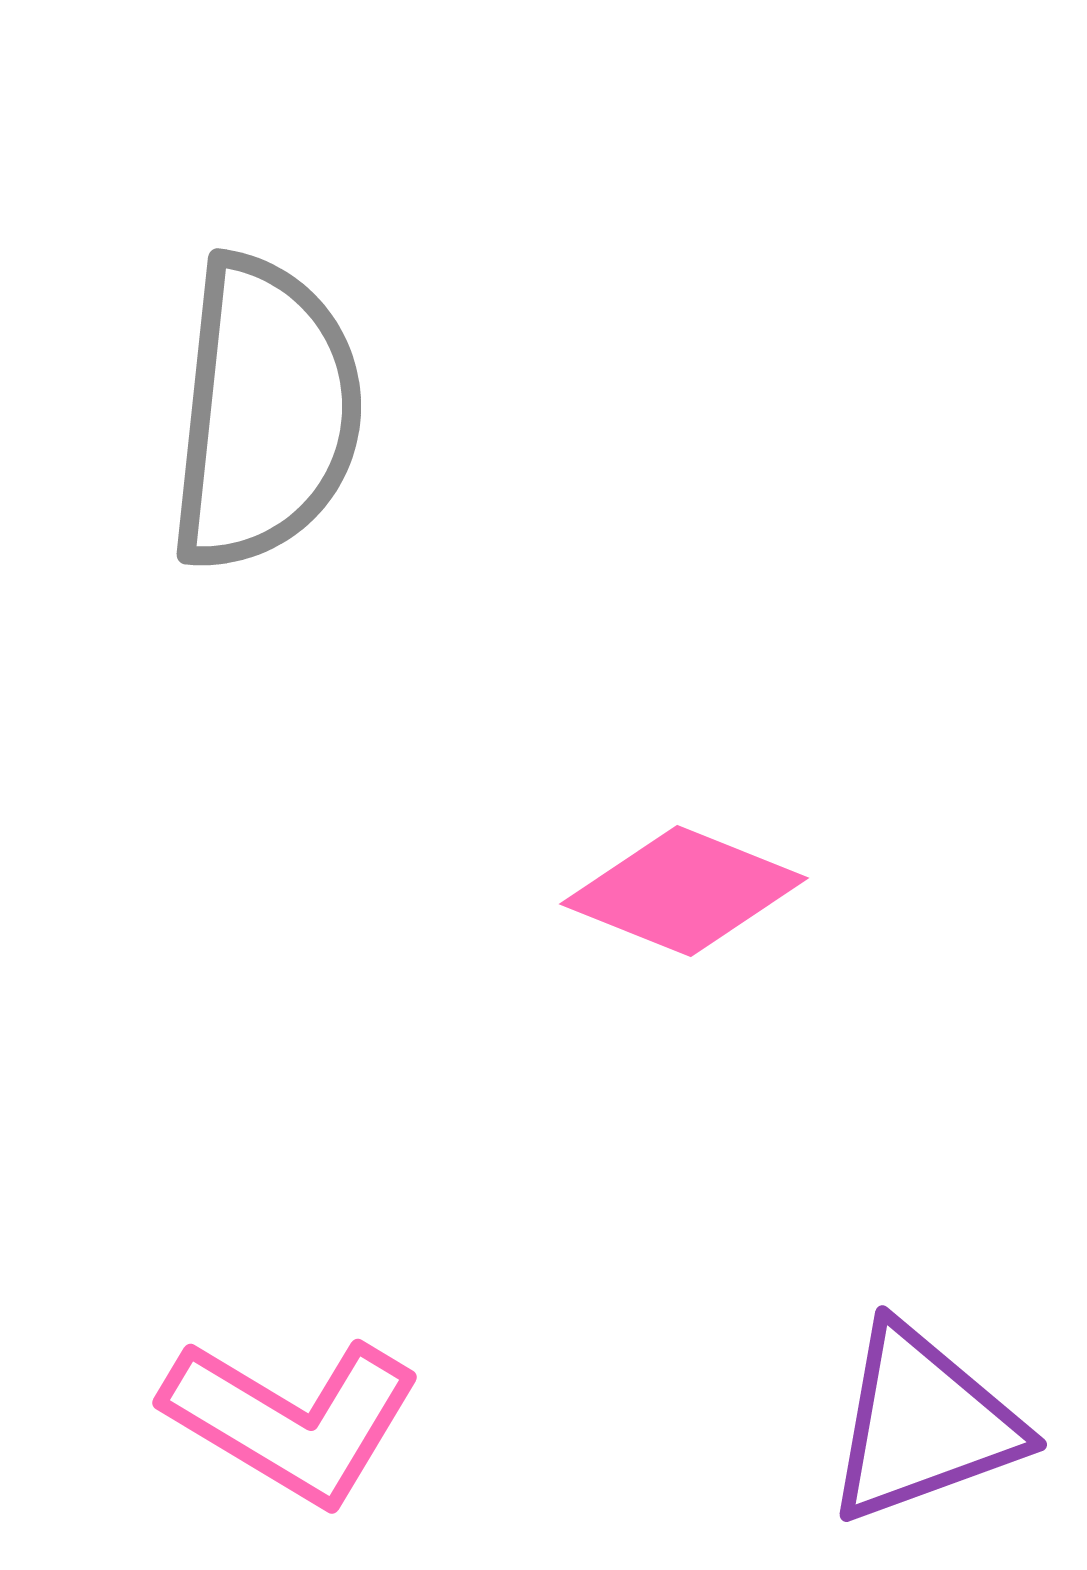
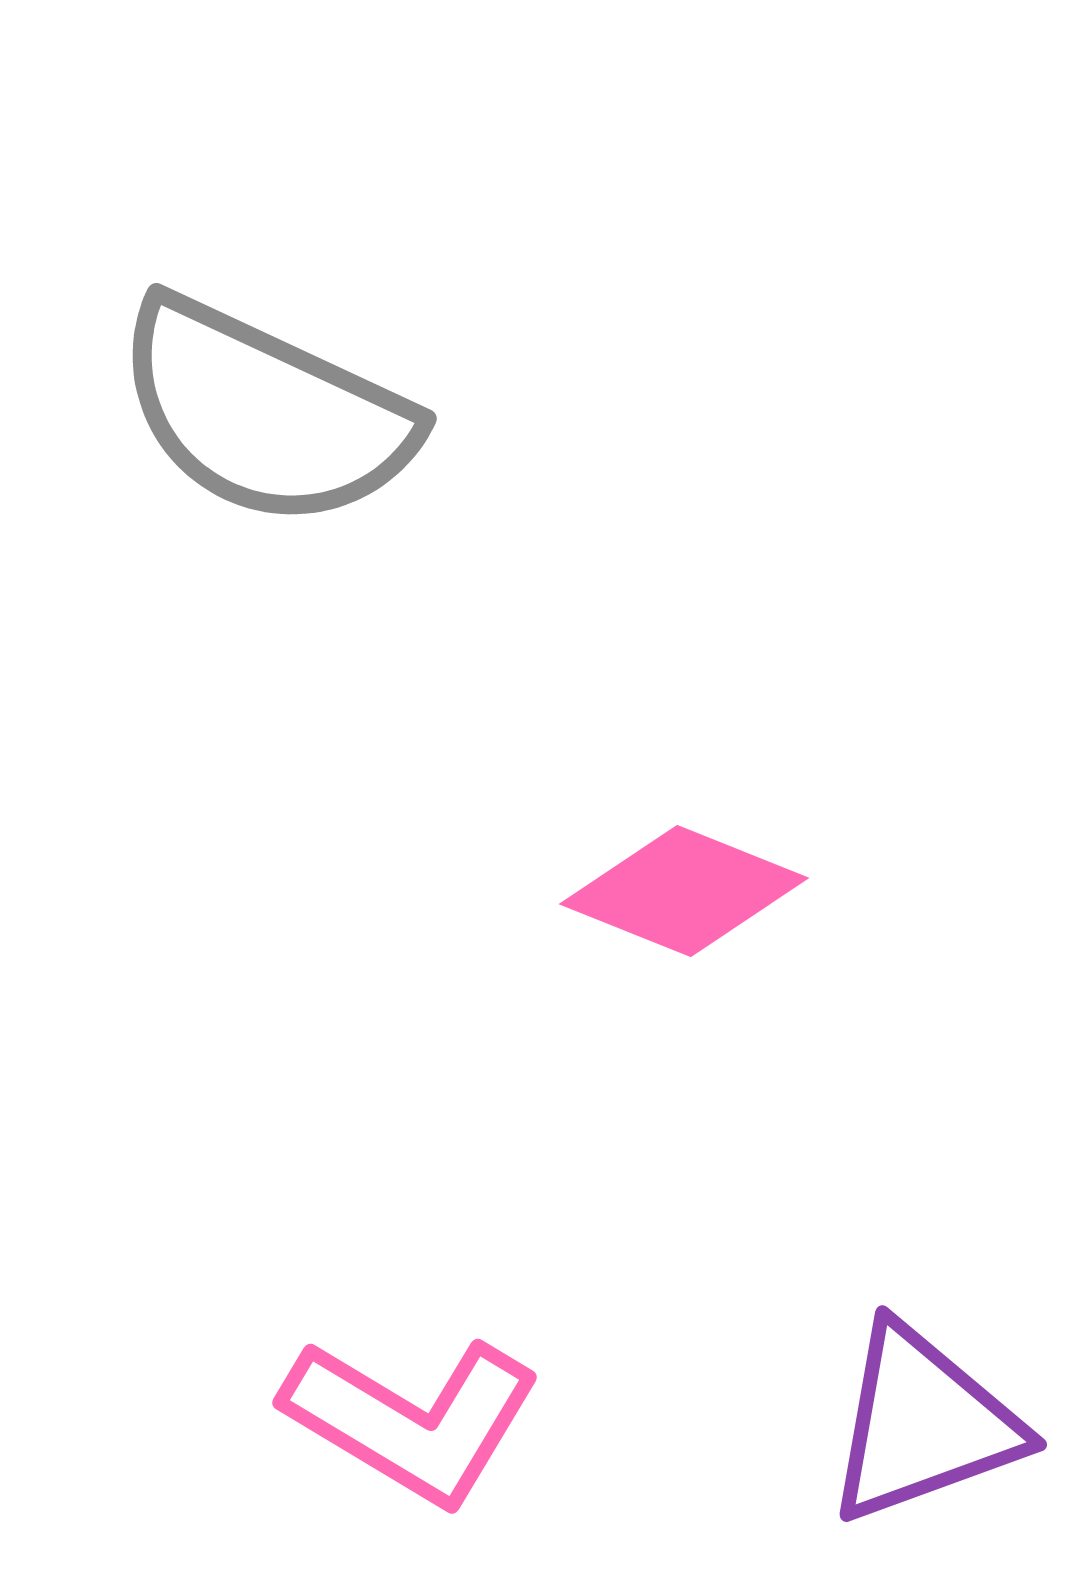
gray semicircle: rotated 109 degrees clockwise
pink L-shape: moved 120 px right
